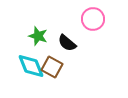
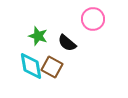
cyan diamond: rotated 12 degrees clockwise
